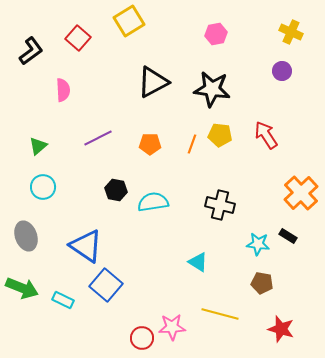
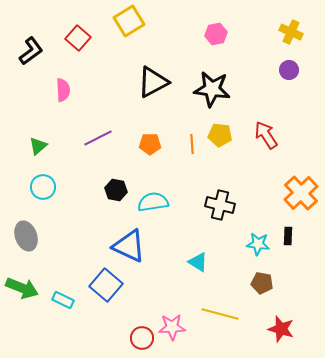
purple circle: moved 7 px right, 1 px up
orange line: rotated 24 degrees counterclockwise
black rectangle: rotated 60 degrees clockwise
blue triangle: moved 43 px right; rotated 9 degrees counterclockwise
